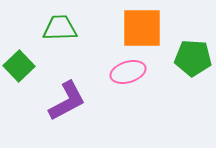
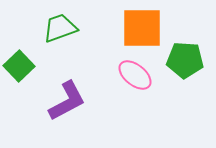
green trapezoid: rotated 18 degrees counterclockwise
green pentagon: moved 8 px left, 2 px down
pink ellipse: moved 7 px right, 3 px down; rotated 56 degrees clockwise
